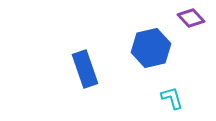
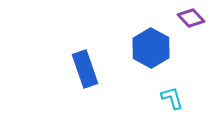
blue hexagon: rotated 18 degrees counterclockwise
